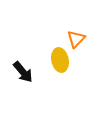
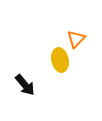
black arrow: moved 2 px right, 13 px down
